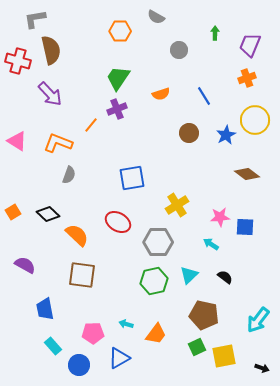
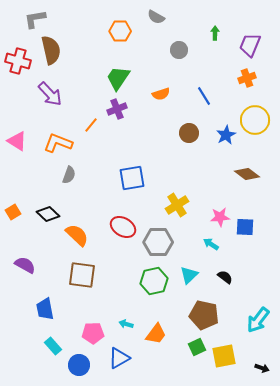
red ellipse at (118, 222): moved 5 px right, 5 px down
